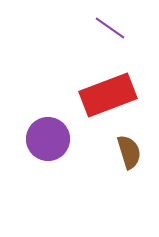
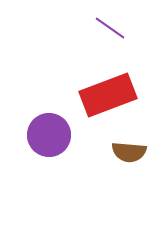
purple circle: moved 1 px right, 4 px up
brown semicircle: rotated 112 degrees clockwise
